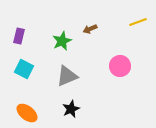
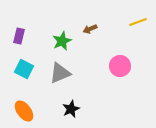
gray triangle: moved 7 px left, 3 px up
orange ellipse: moved 3 px left, 2 px up; rotated 15 degrees clockwise
